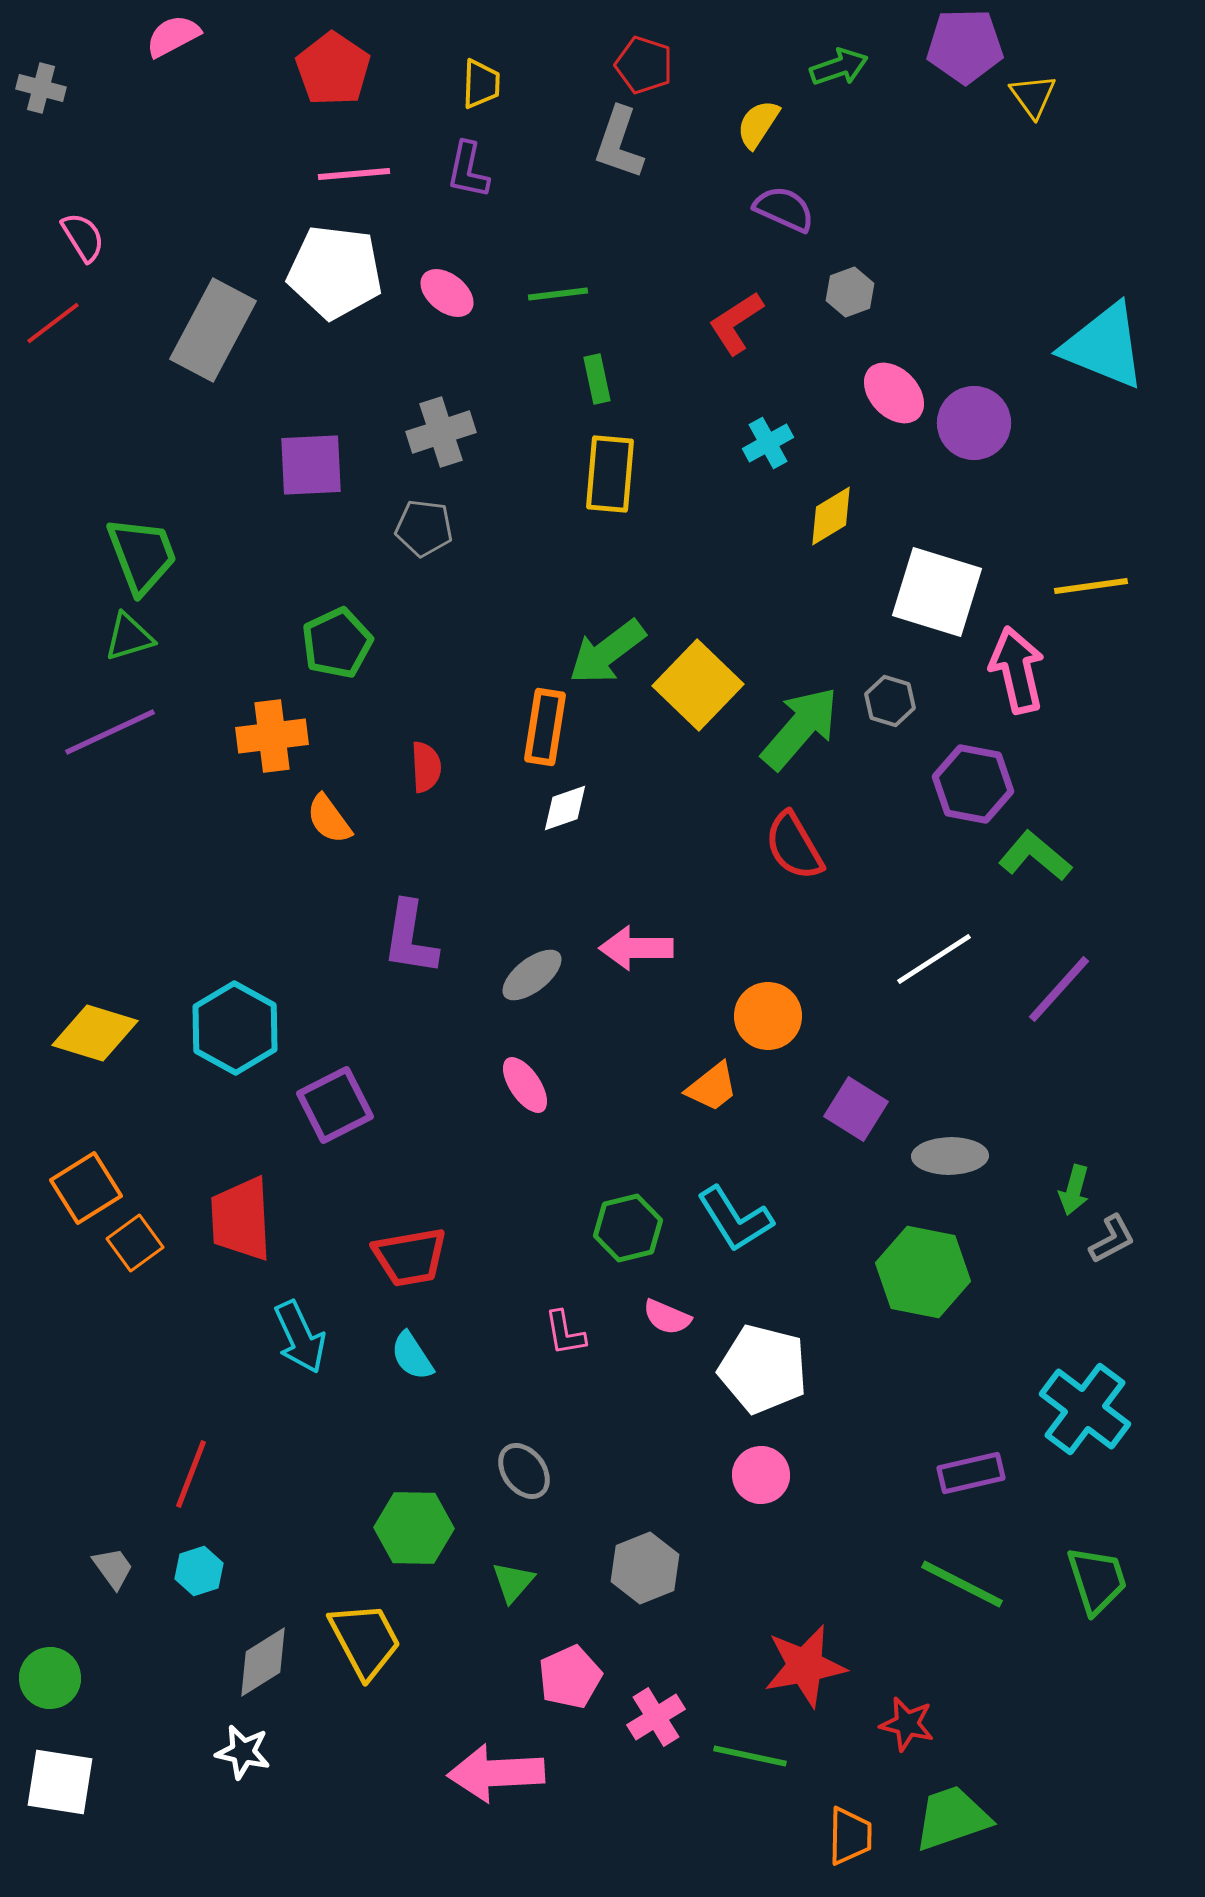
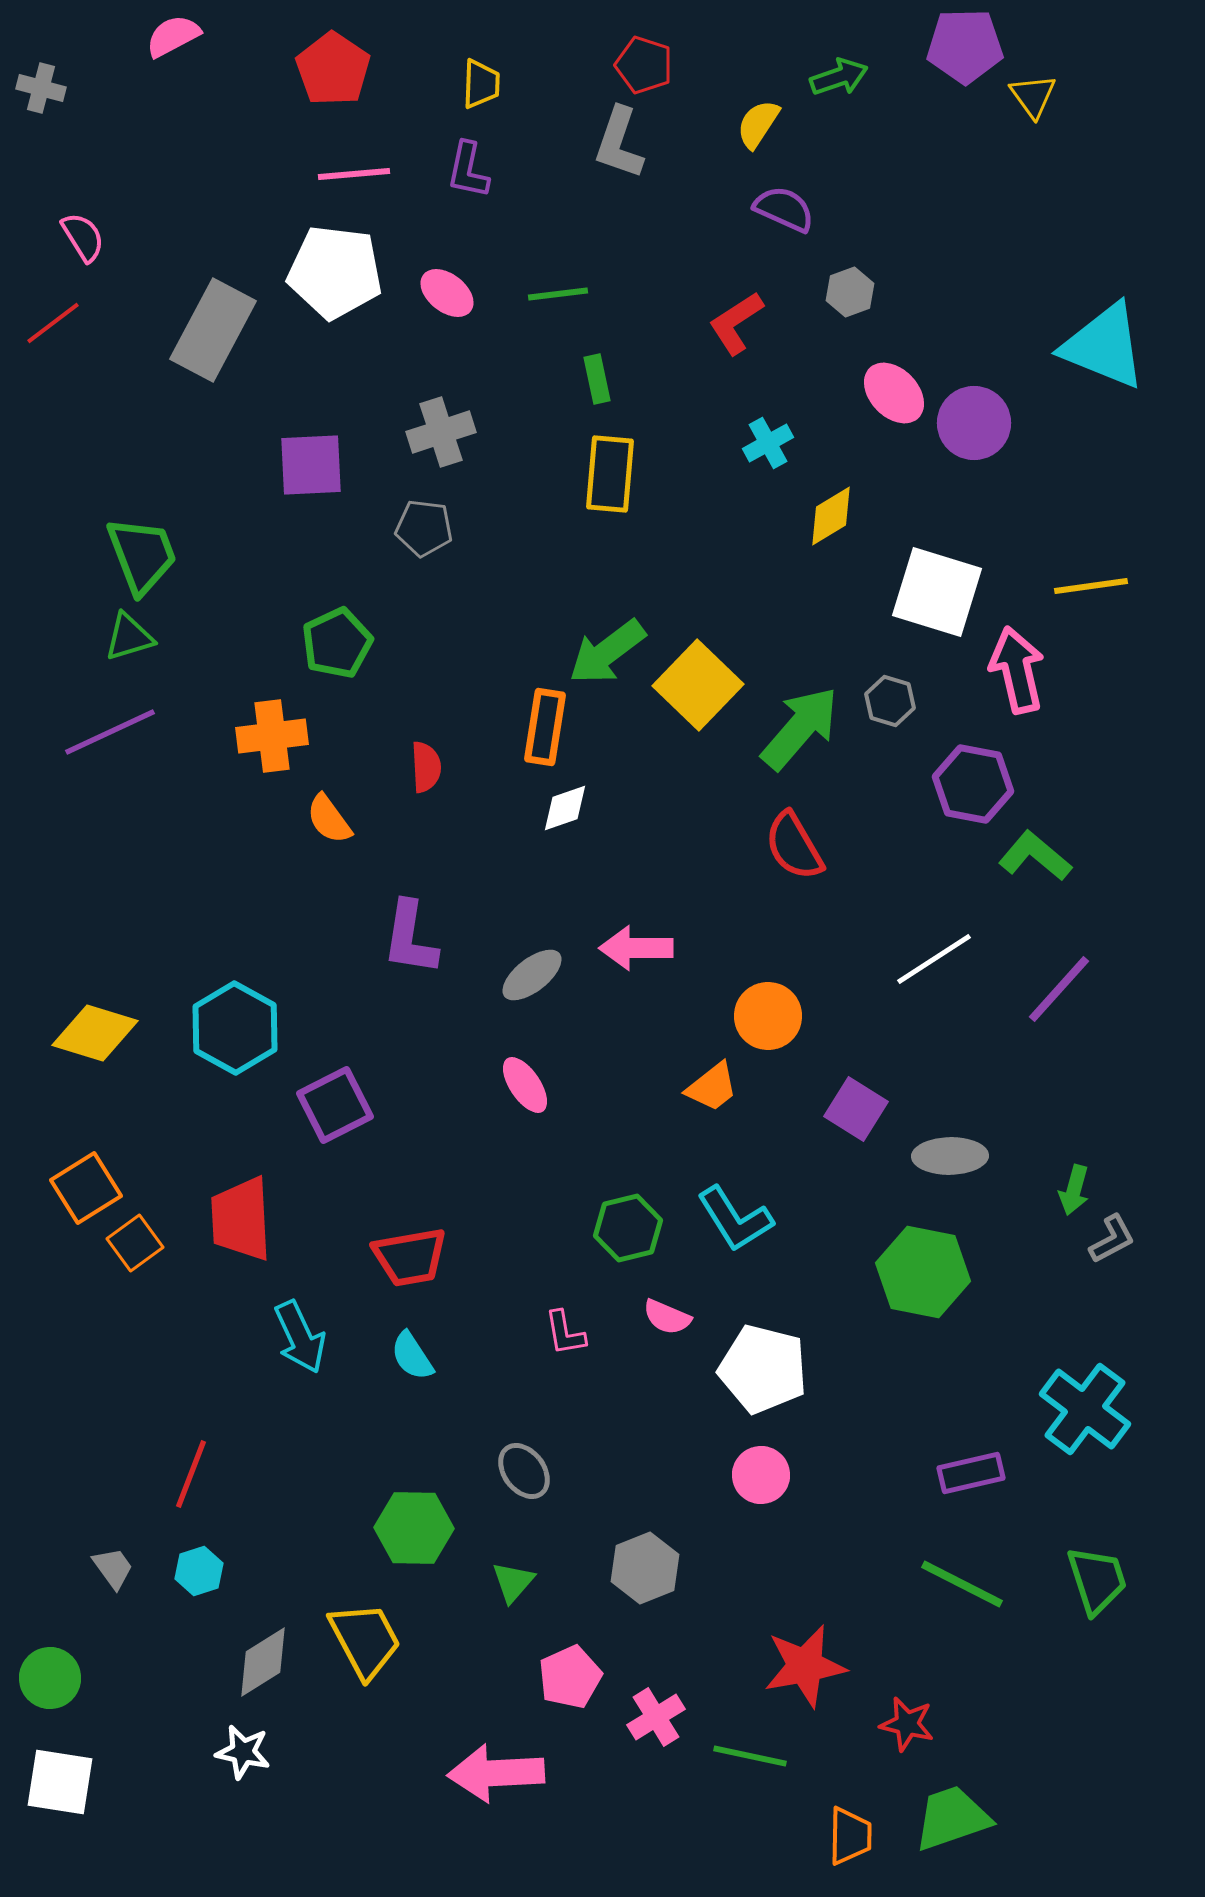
green arrow at (839, 67): moved 10 px down
